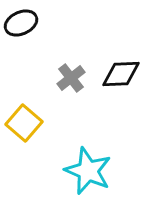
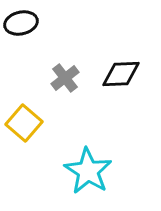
black ellipse: rotated 12 degrees clockwise
gray cross: moved 6 px left
cyan star: rotated 9 degrees clockwise
